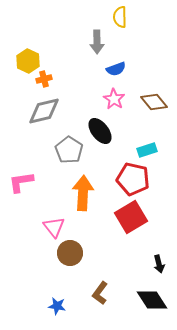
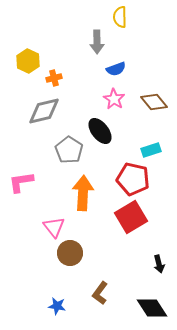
orange cross: moved 10 px right, 1 px up
cyan rectangle: moved 4 px right
black diamond: moved 8 px down
